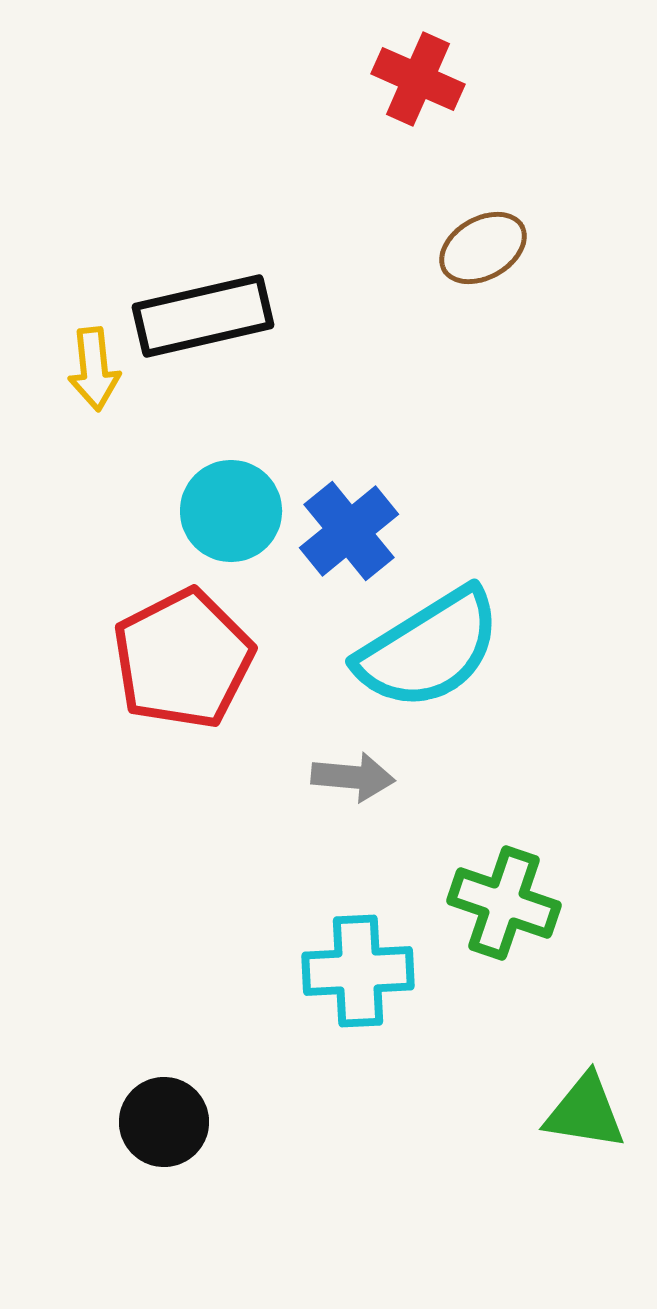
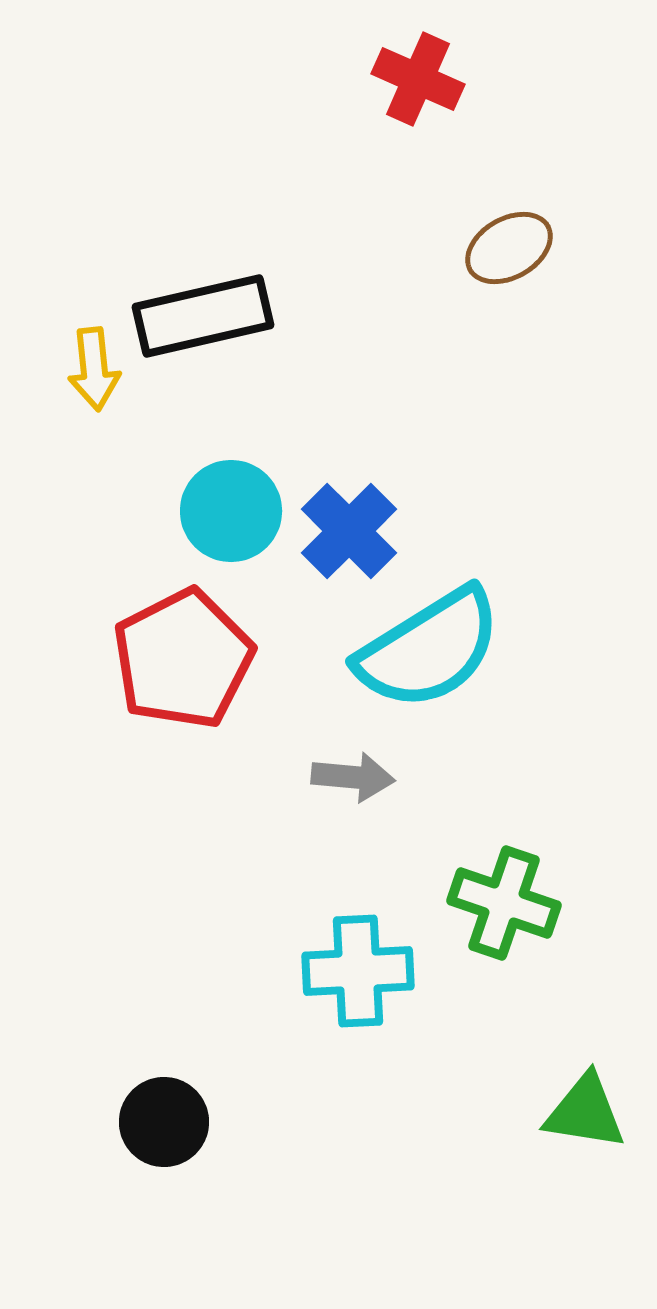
brown ellipse: moved 26 px right
blue cross: rotated 6 degrees counterclockwise
